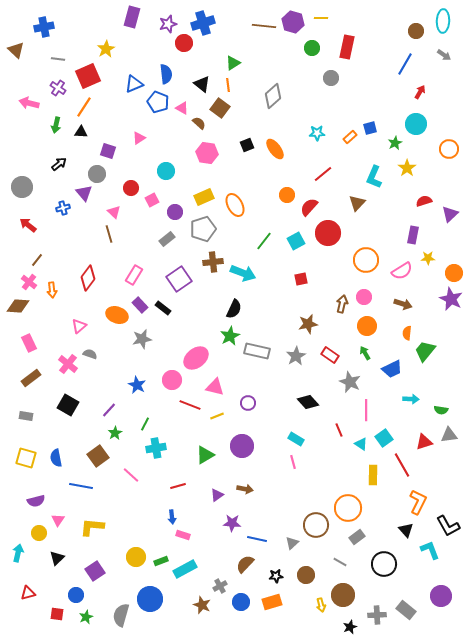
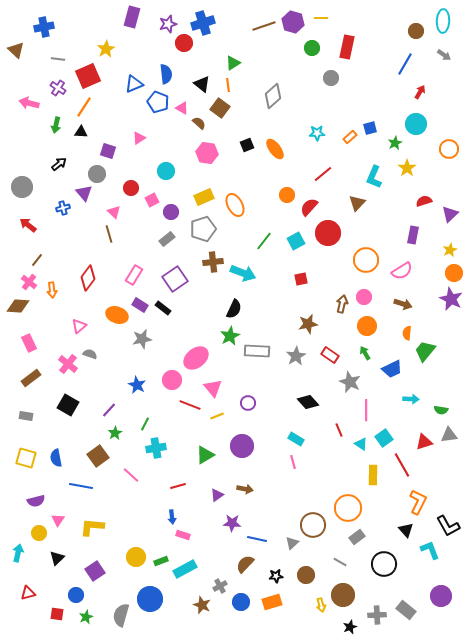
brown line at (264, 26): rotated 25 degrees counterclockwise
purple circle at (175, 212): moved 4 px left
yellow star at (428, 258): moved 22 px right, 8 px up; rotated 24 degrees counterclockwise
purple square at (179, 279): moved 4 px left
purple rectangle at (140, 305): rotated 14 degrees counterclockwise
gray rectangle at (257, 351): rotated 10 degrees counterclockwise
pink triangle at (215, 387): moved 2 px left, 1 px down; rotated 36 degrees clockwise
brown circle at (316, 525): moved 3 px left
